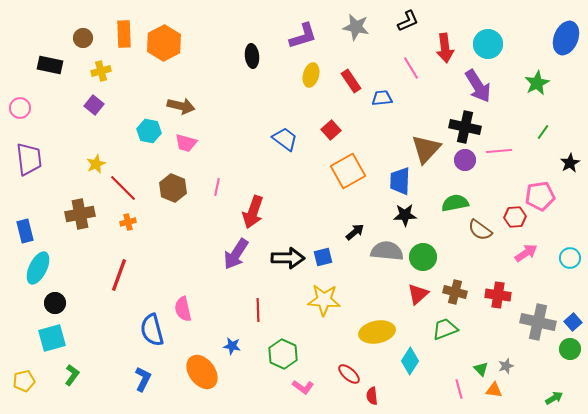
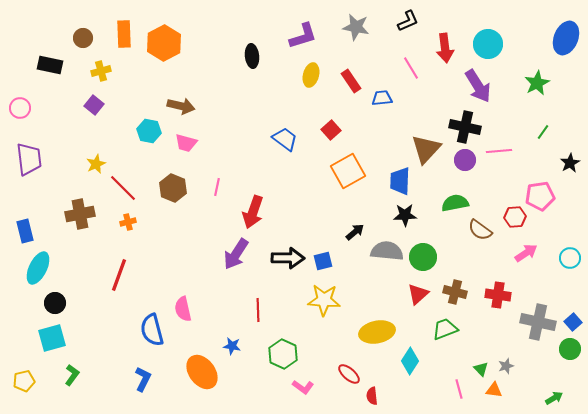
blue square at (323, 257): moved 4 px down
